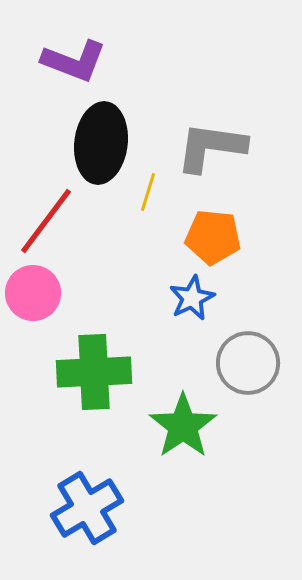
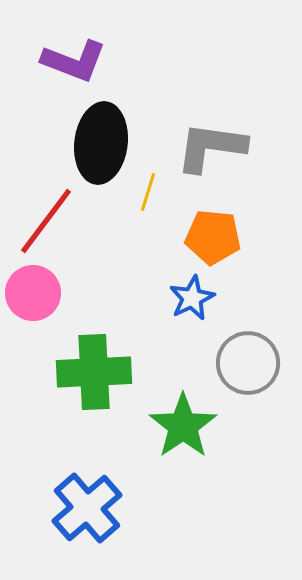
blue cross: rotated 10 degrees counterclockwise
